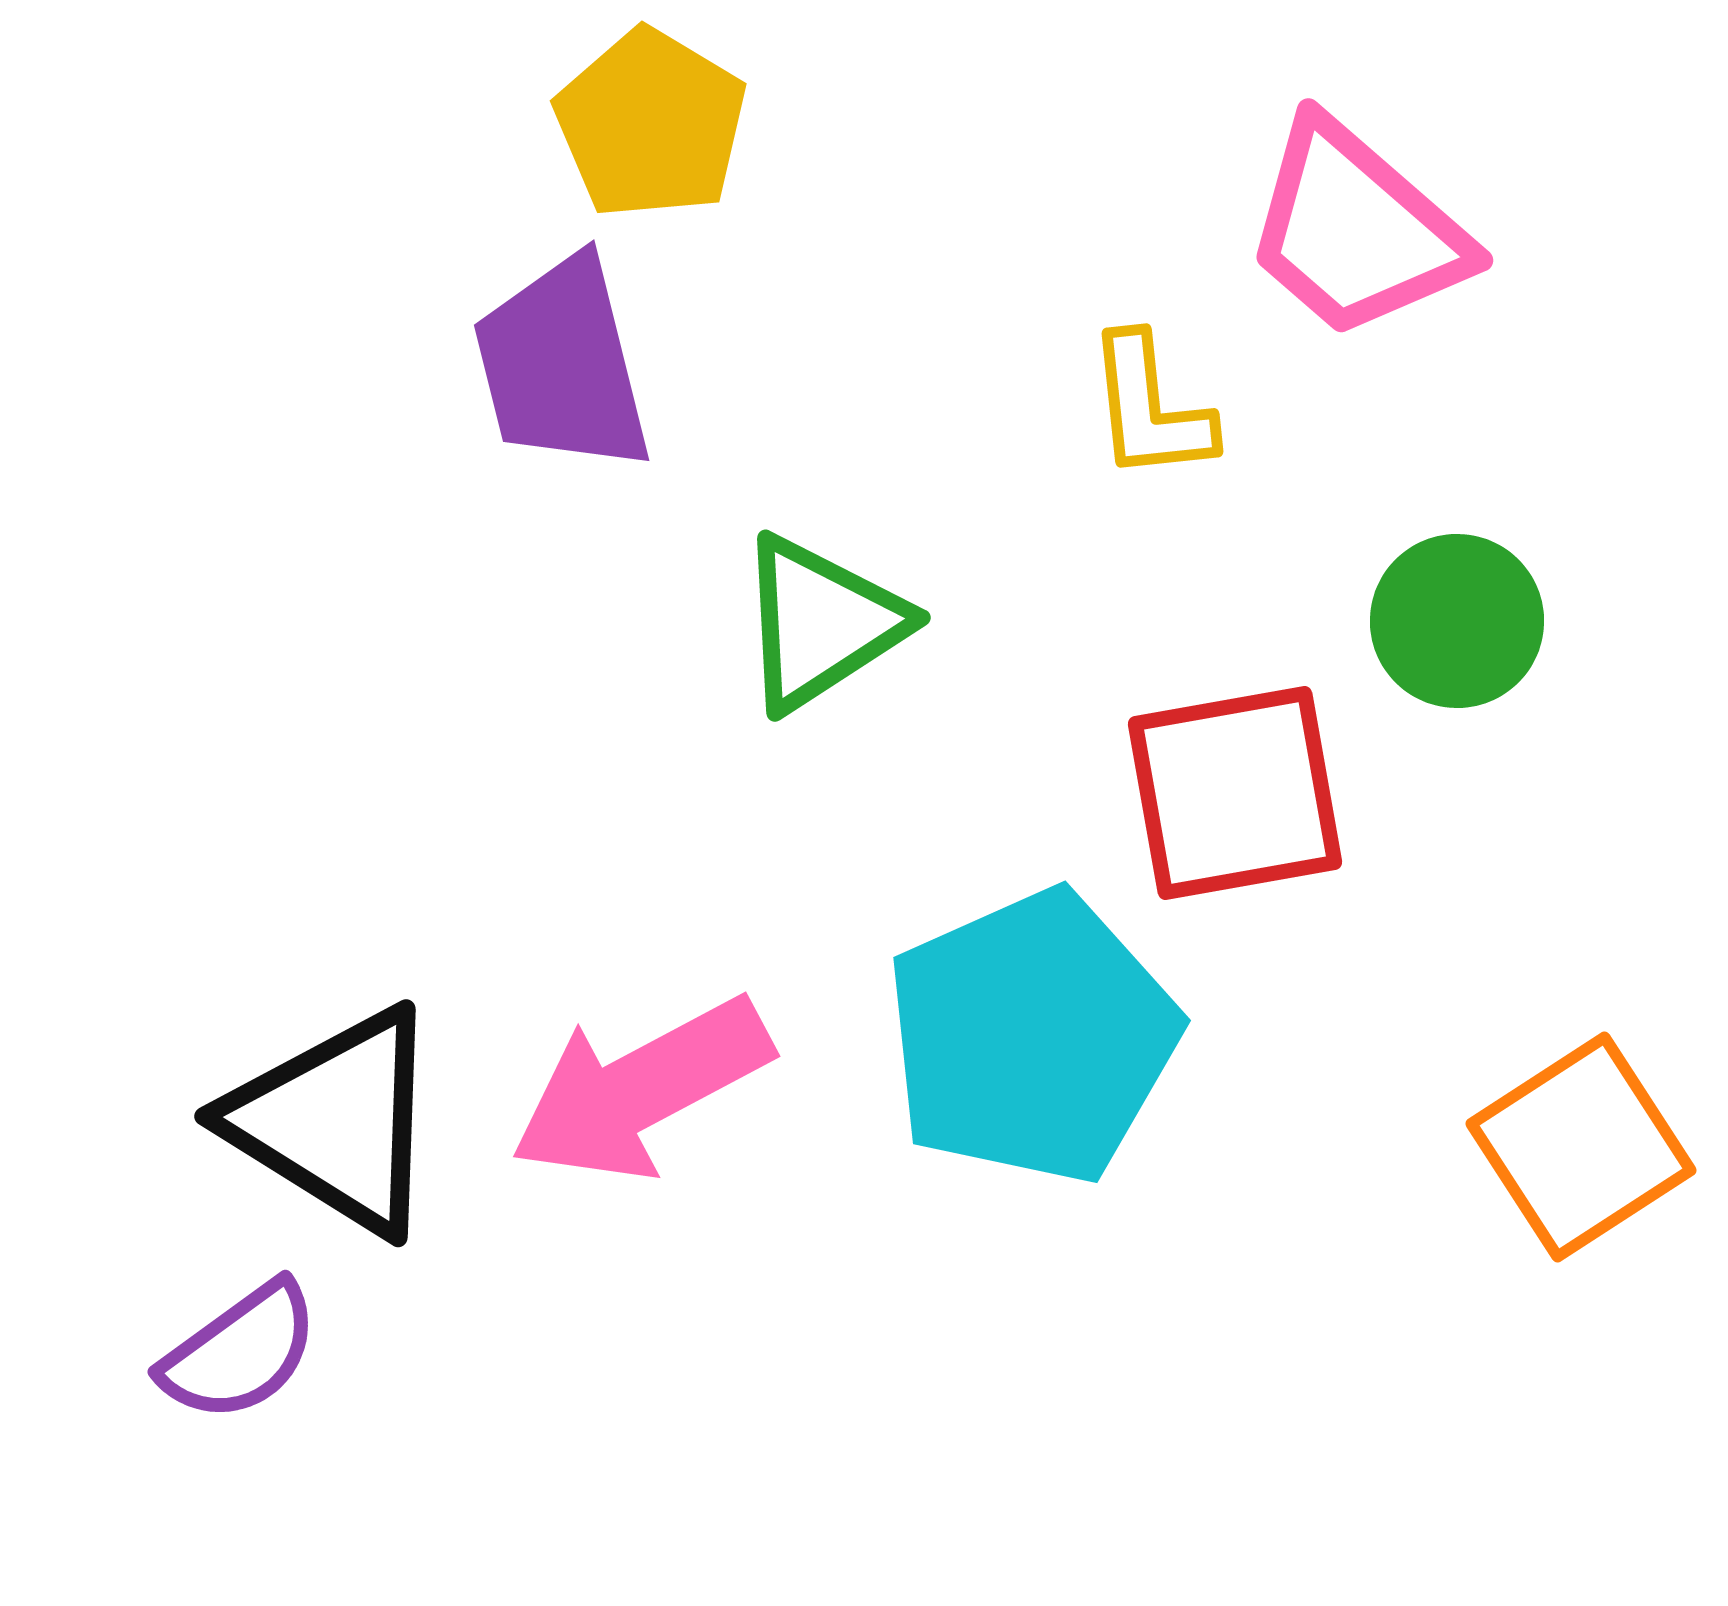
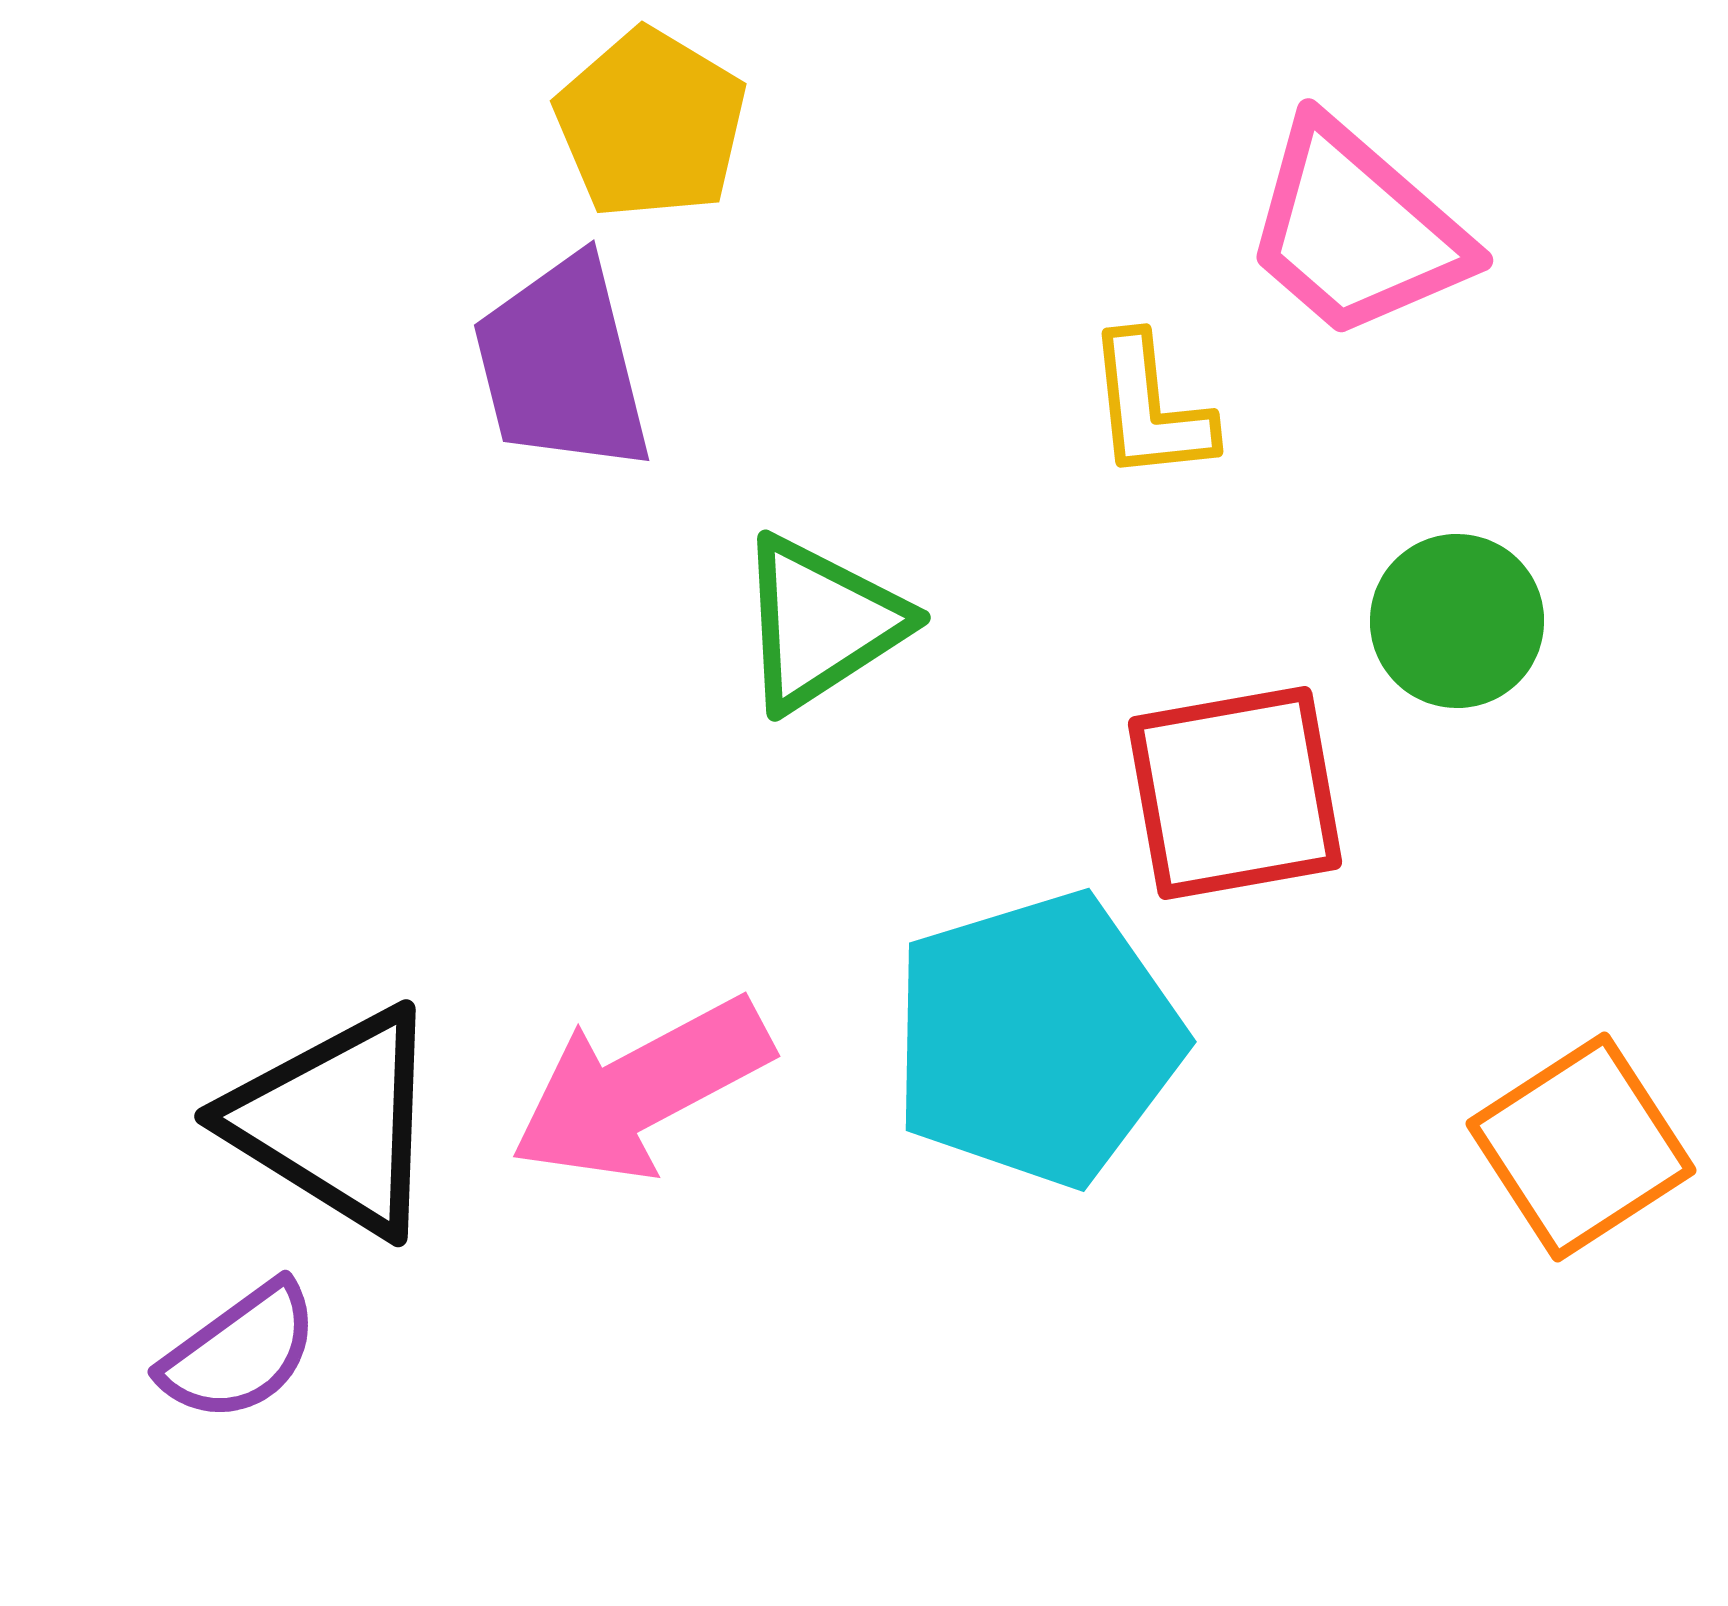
cyan pentagon: moved 5 px right, 2 px down; rotated 7 degrees clockwise
